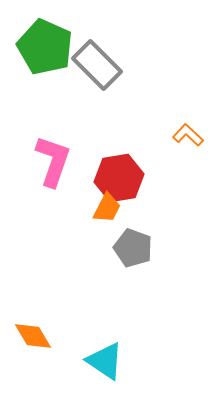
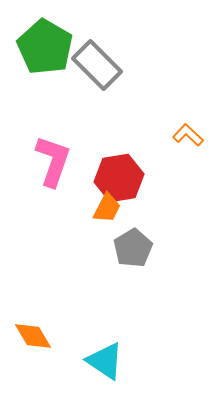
green pentagon: rotated 6 degrees clockwise
gray pentagon: rotated 21 degrees clockwise
